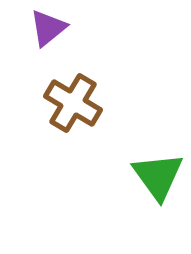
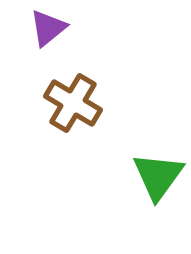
green triangle: rotated 12 degrees clockwise
